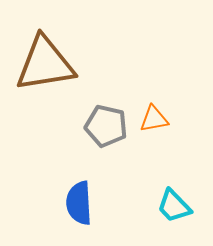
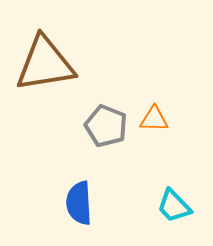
orange triangle: rotated 12 degrees clockwise
gray pentagon: rotated 9 degrees clockwise
